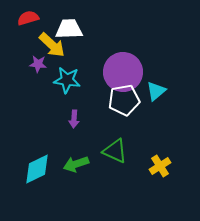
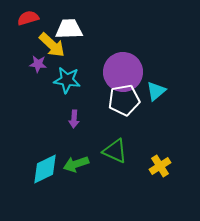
cyan diamond: moved 8 px right
